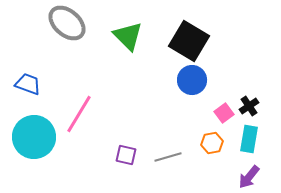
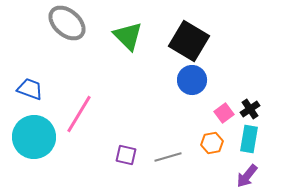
blue trapezoid: moved 2 px right, 5 px down
black cross: moved 1 px right, 3 px down
purple arrow: moved 2 px left, 1 px up
